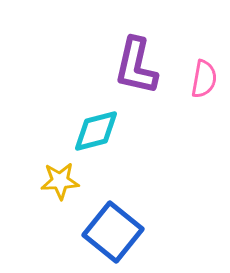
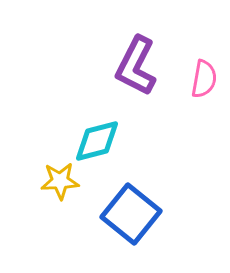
purple L-shape: rotated 14 degrees clockwise
cyan diamond: moved 1 px right, 10 px down
blue square: moved 18 px right, 18 px up
